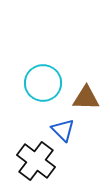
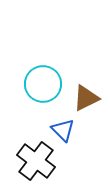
cyan circle: moved 1 px down
brown triangle: rotated 28 degrees counterclockwise
